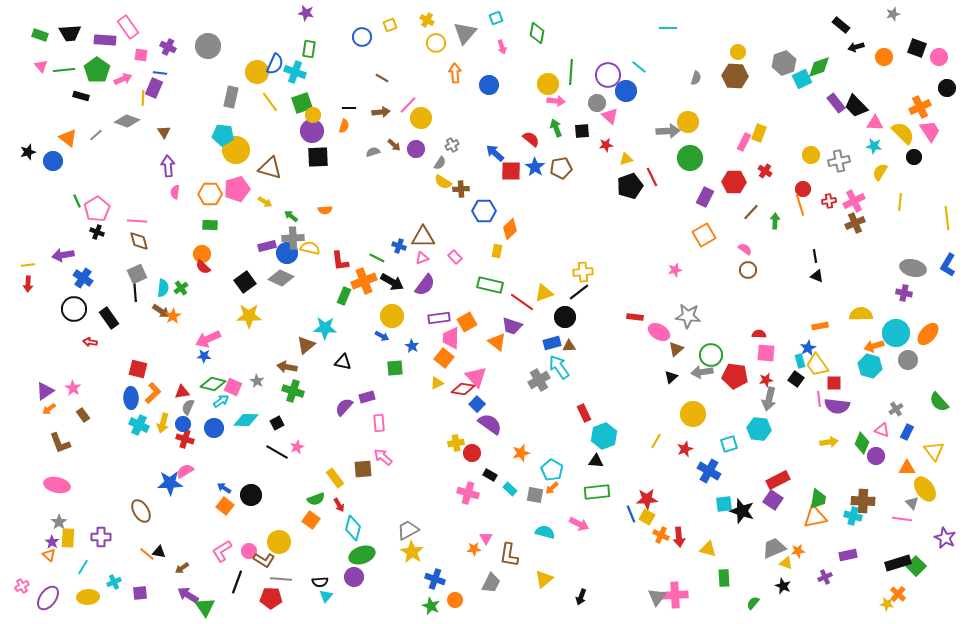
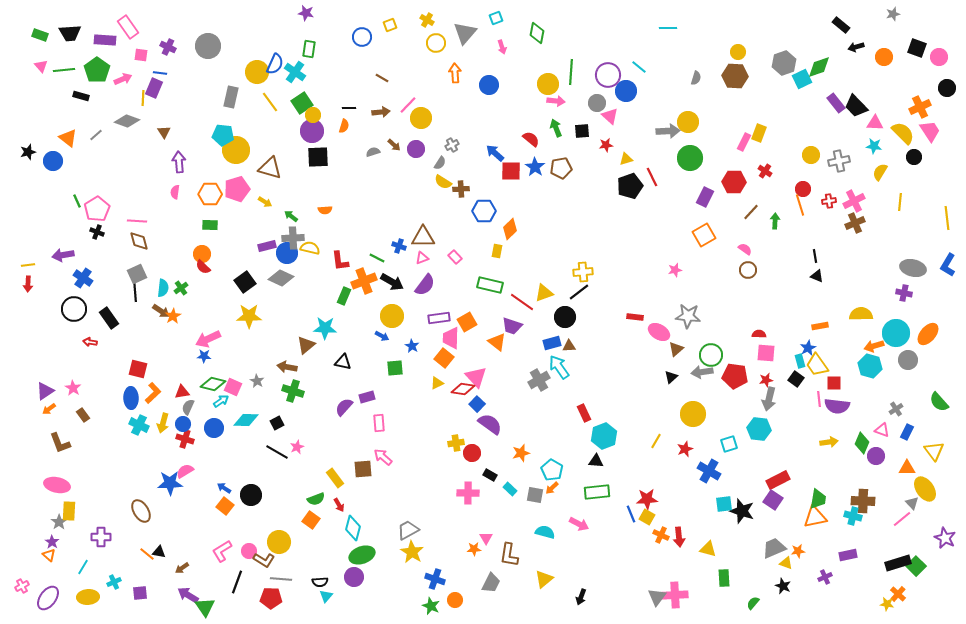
cyan cross at (295, 72): rotated 15 degrees clockwise
green square at (302, 103): rotated 15 degrees counterclockwise
purple arrow at (168, 166): moved 11 px right, 4 px up
pink cross at (468, 493): rotated 15 degrees counterclockwise
pink line at (902, 519): rotated 48 degrees counterclockwise
yellow rectangle at (68, 538): moved 1 px right, 27 px up
